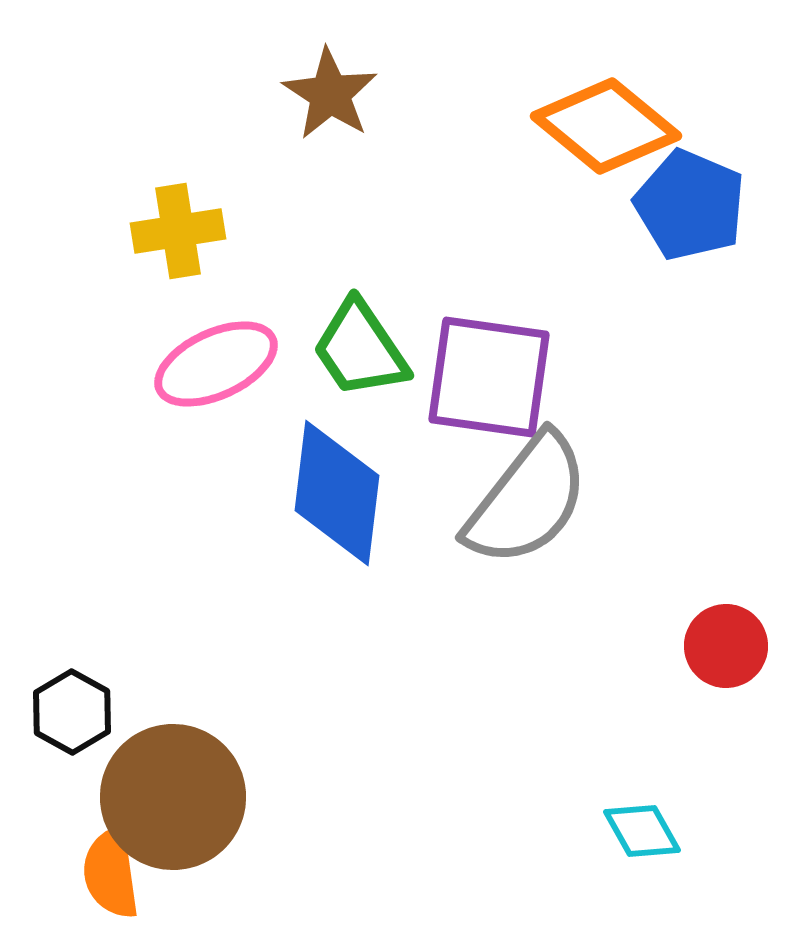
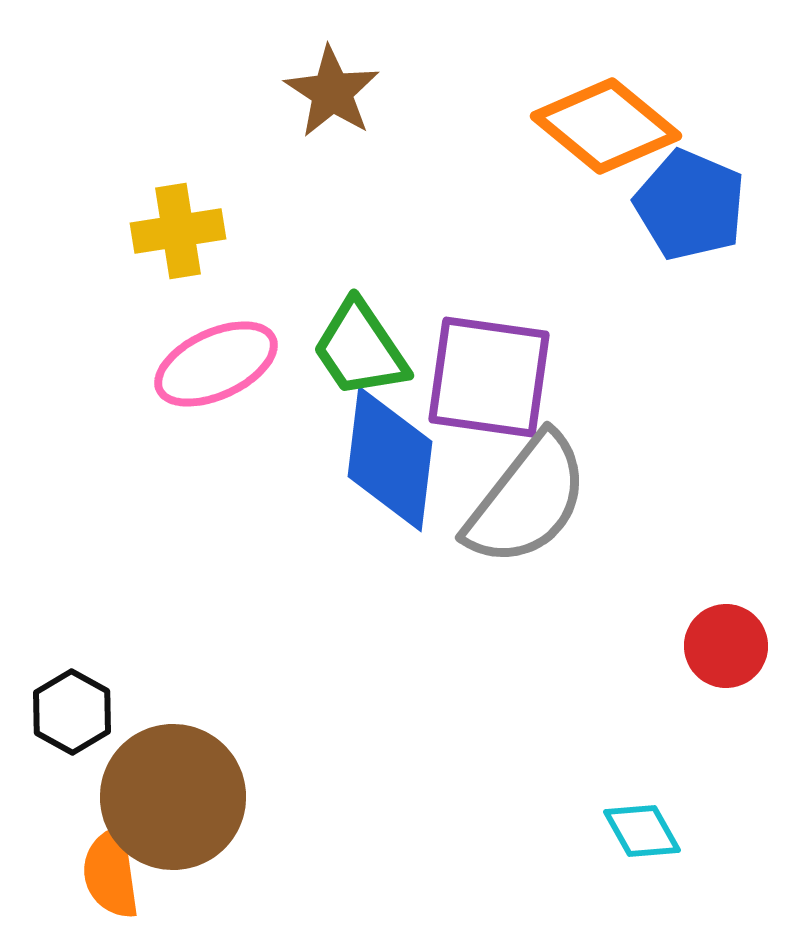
brown star: moved 2 px right, 2 px up
blue diamond: moved 53 px right, 34 px up
